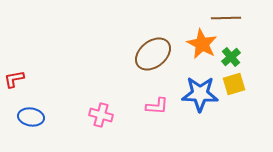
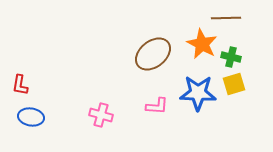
green cross: rotated 36 degrees counterclockwise
red L-shape: moved 6 px right, 6 px down; rotated 70 degrees counterclockwise
blue star: moved 2 px left, 1 px up
